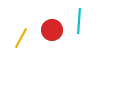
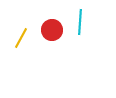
cyan line: moved 1 px right, 1 px down
